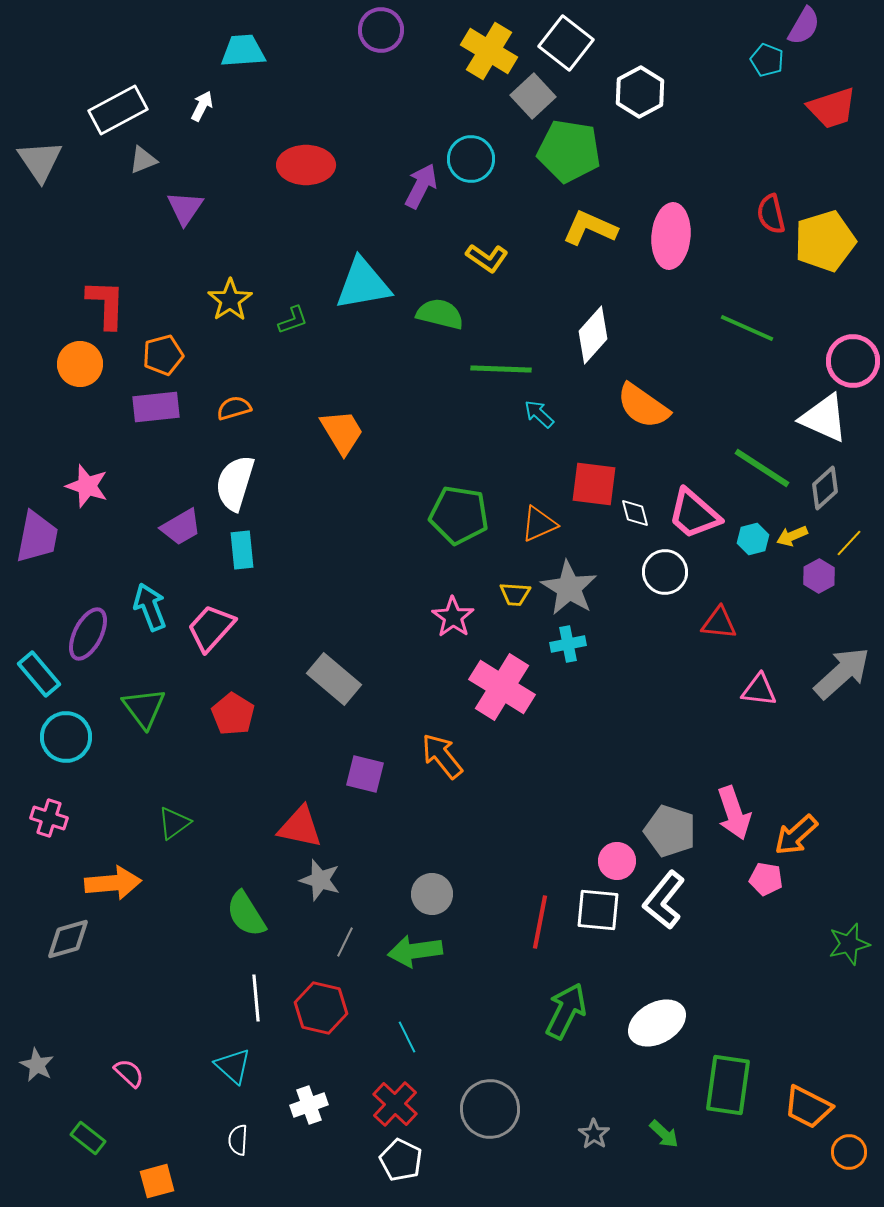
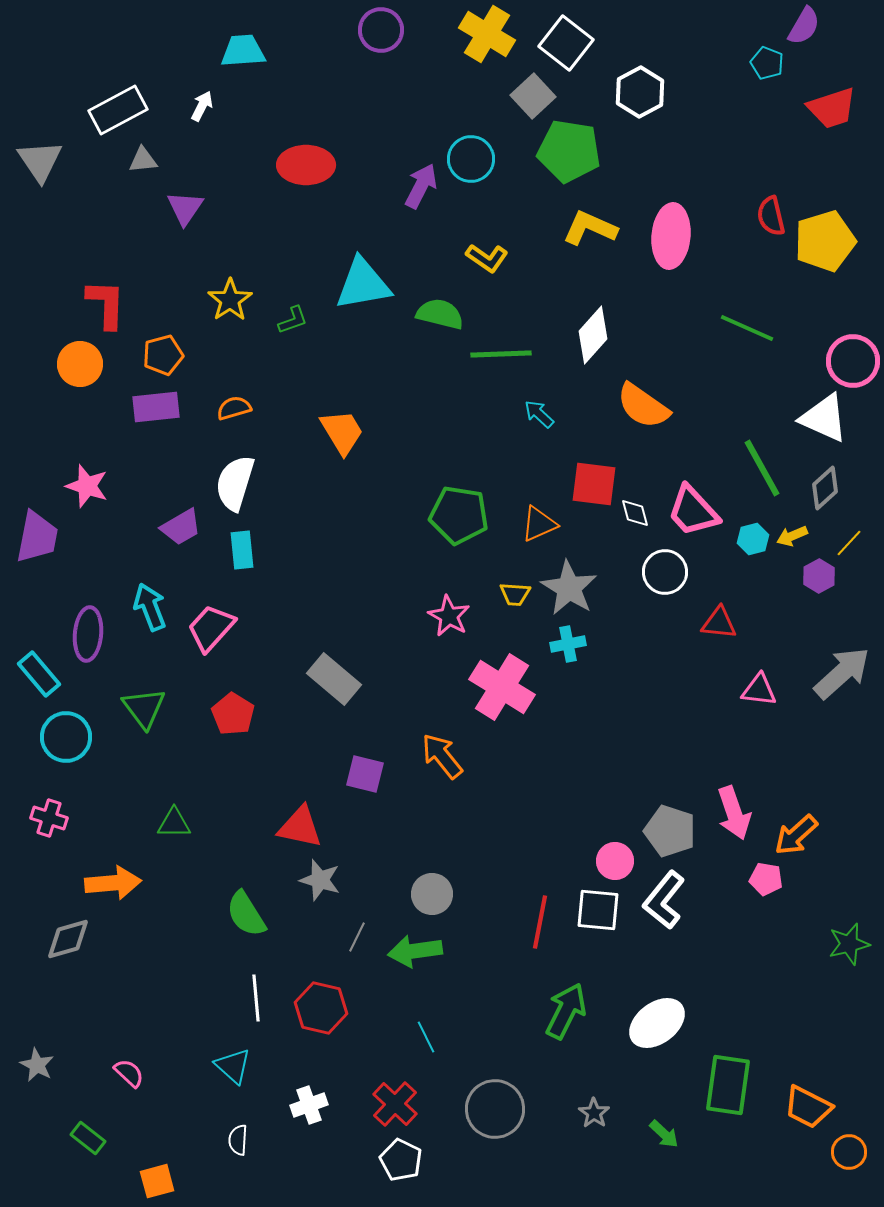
yellow cross at (489, 51): moved 2 px left, 17 px up
cyan pentagon at (767, 60): moved 3 px down
gray triangle at (143, 160): rotated 16 degrees clockwise
red semicircle at (771, 214): moved 2 px down
green line at (501, 369): moved 15 px up; rotated 4 degrees counterclockwise
green line at (762, 468): rotated 28 degrees clockwise
pink trapezoid at (694, 514): moved 1 px left, 3 px up; rotated 6 degrees clockwise
pink star at (453, 617): moved 4 px left, 1 px up; rotated 6 degrees counterclockwise
purple ellipse at (88, 634): rotated 22 degrees counterclockwise
green triangle at (174, 823): rotated 36 degrees clockwise
pink circle at (617, 861): moved 2 px left
gray line at (345, 942): moved 12 px right, 5 px up
white ellipse at (657, 1023): rotated 8 degrees counterclockwise
cyan line at (407, 1037): moved 19 px right
gray circle at (490, 1109): moved 5 px right
gray star at (594, 1134): moved 21 px up
